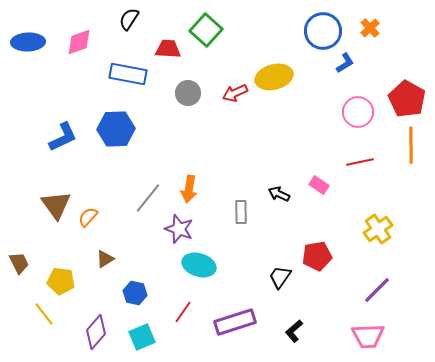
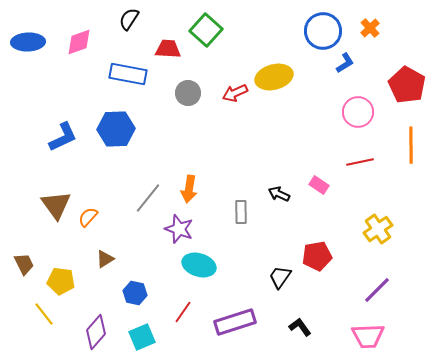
red pentagon at (407, 99): moved 14 px up
brown trapezoid at (19, 263): moved 5 px right, 1 px down
black L-shape at (294, 331): moved 6 px right, 4 px up; rotated 95 degrees clockwise
